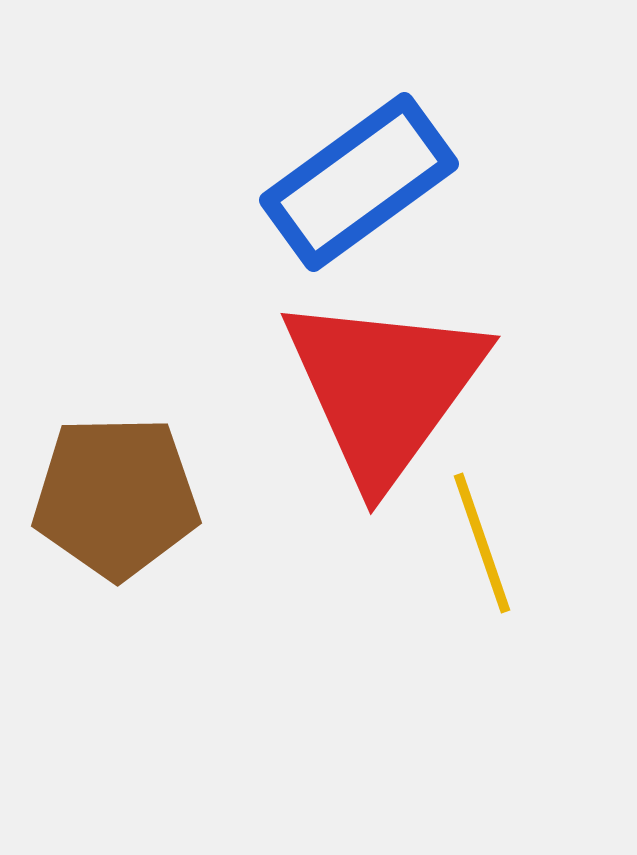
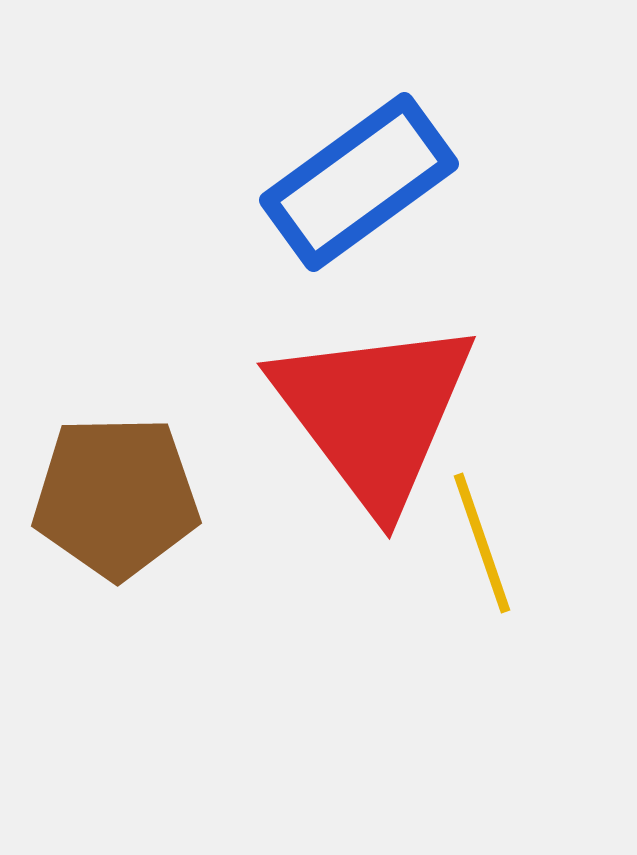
red triangle: moved 10 px left, 25 px down; rotated 13 degrees counterclockwise
